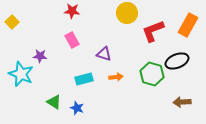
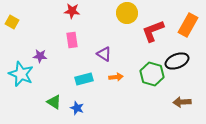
yellow square: rotated 16 degrees counterclockwise
pink rectangle: rotated 21 degrees clockwise
purple triangle: rotated 14 degrees clockwise
